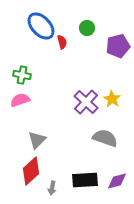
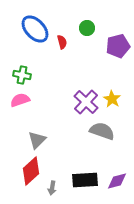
blue ellipse: moved 6 px left, 3 px down
gray semicircle: moved 3 px left, 7 px up
